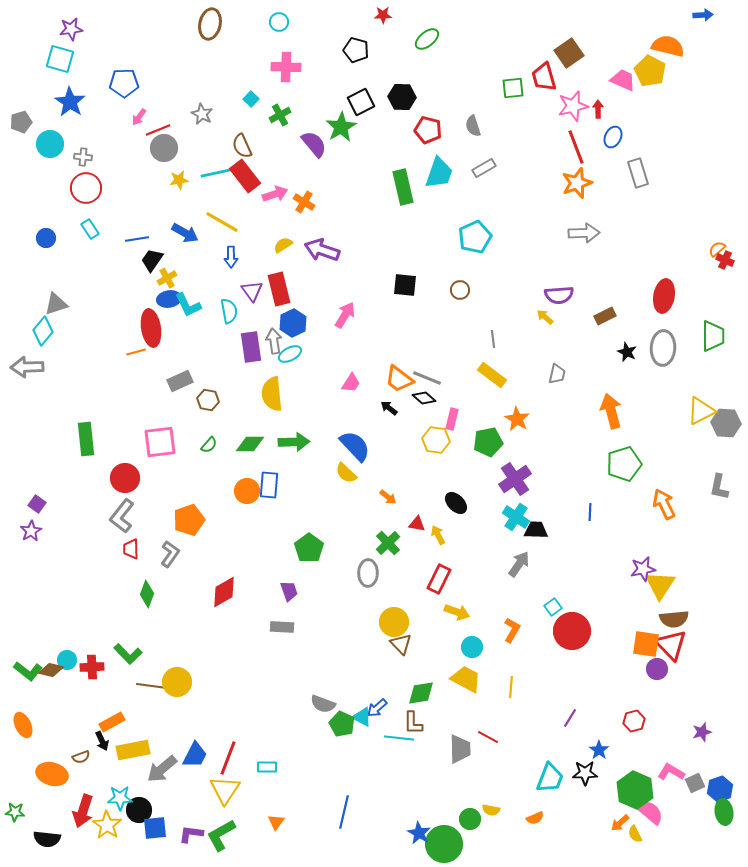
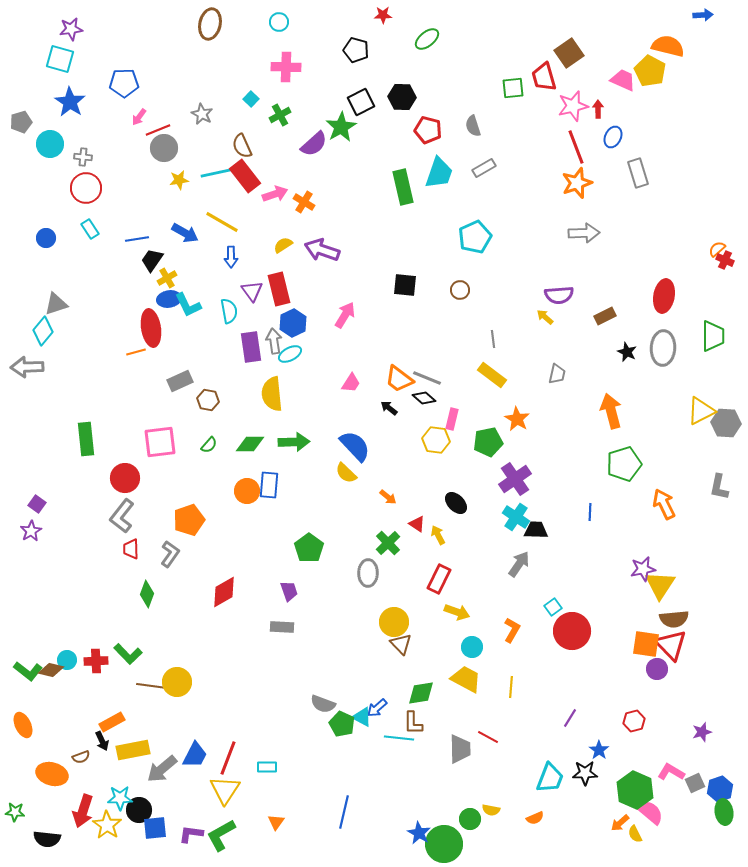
purple semicircle at (314, 144): rotated 88 degrees clockwise
red triangle at (417, 524): rotated 24 degrees clockwise
red cross at (92, 667): moved 4 px right, 6 px up
